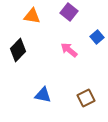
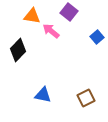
pink arrow: moved 18 px left, 19 px up
